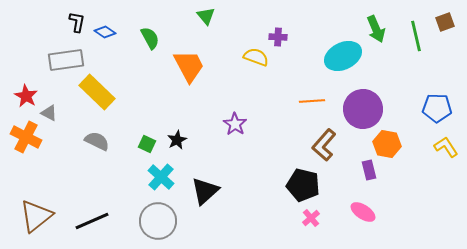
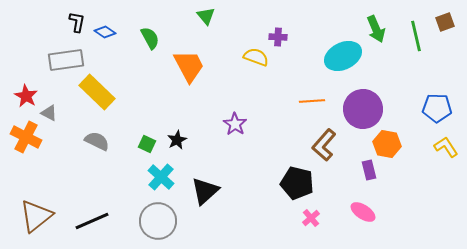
black pentagon: moved 6 px left, 2 px up
